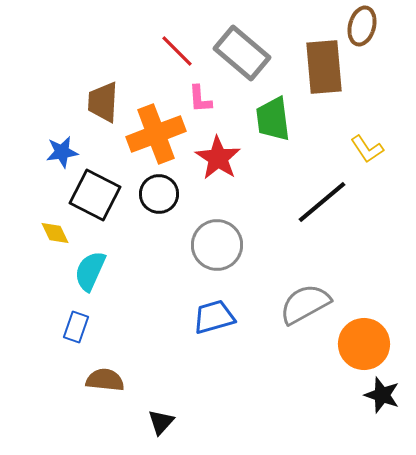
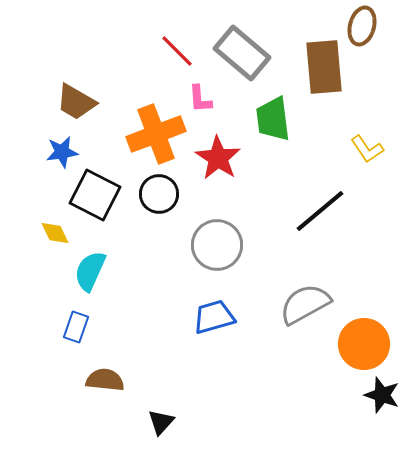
brown trapezoid: moved 27 px left; rotated 63 degrees counterclockwise
black line: moved 2 px left, 9 px down
